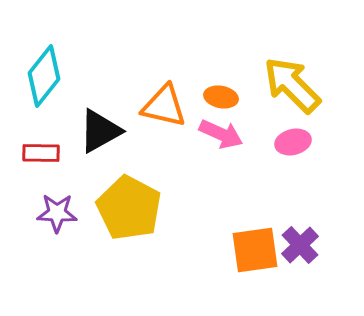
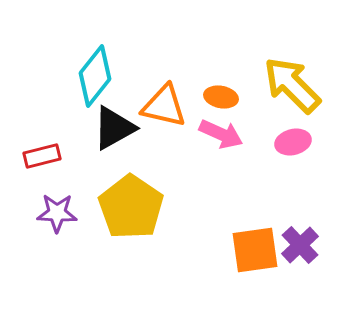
cyan diamond: moved 51 px right
black triangle: moved 14 px right, 3 px up
red rectangle: moved 1 px right, 3 px down; rotated 15 degrees counterclockwise
yellow pentagon: moved 2 px right, 1 px up; rotated 6 degrees clockwise
